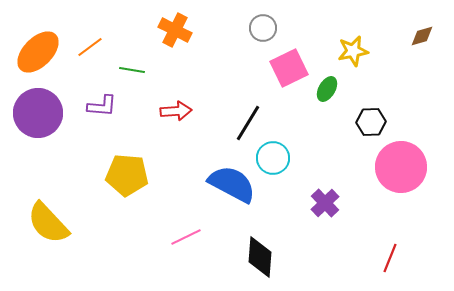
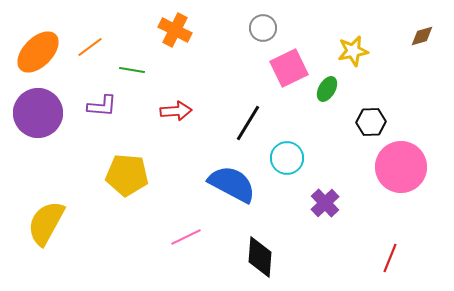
cyan circle: moved 14 px right
yellow semicircle: moved 2 px left; rotated 72 degrees clockwise
